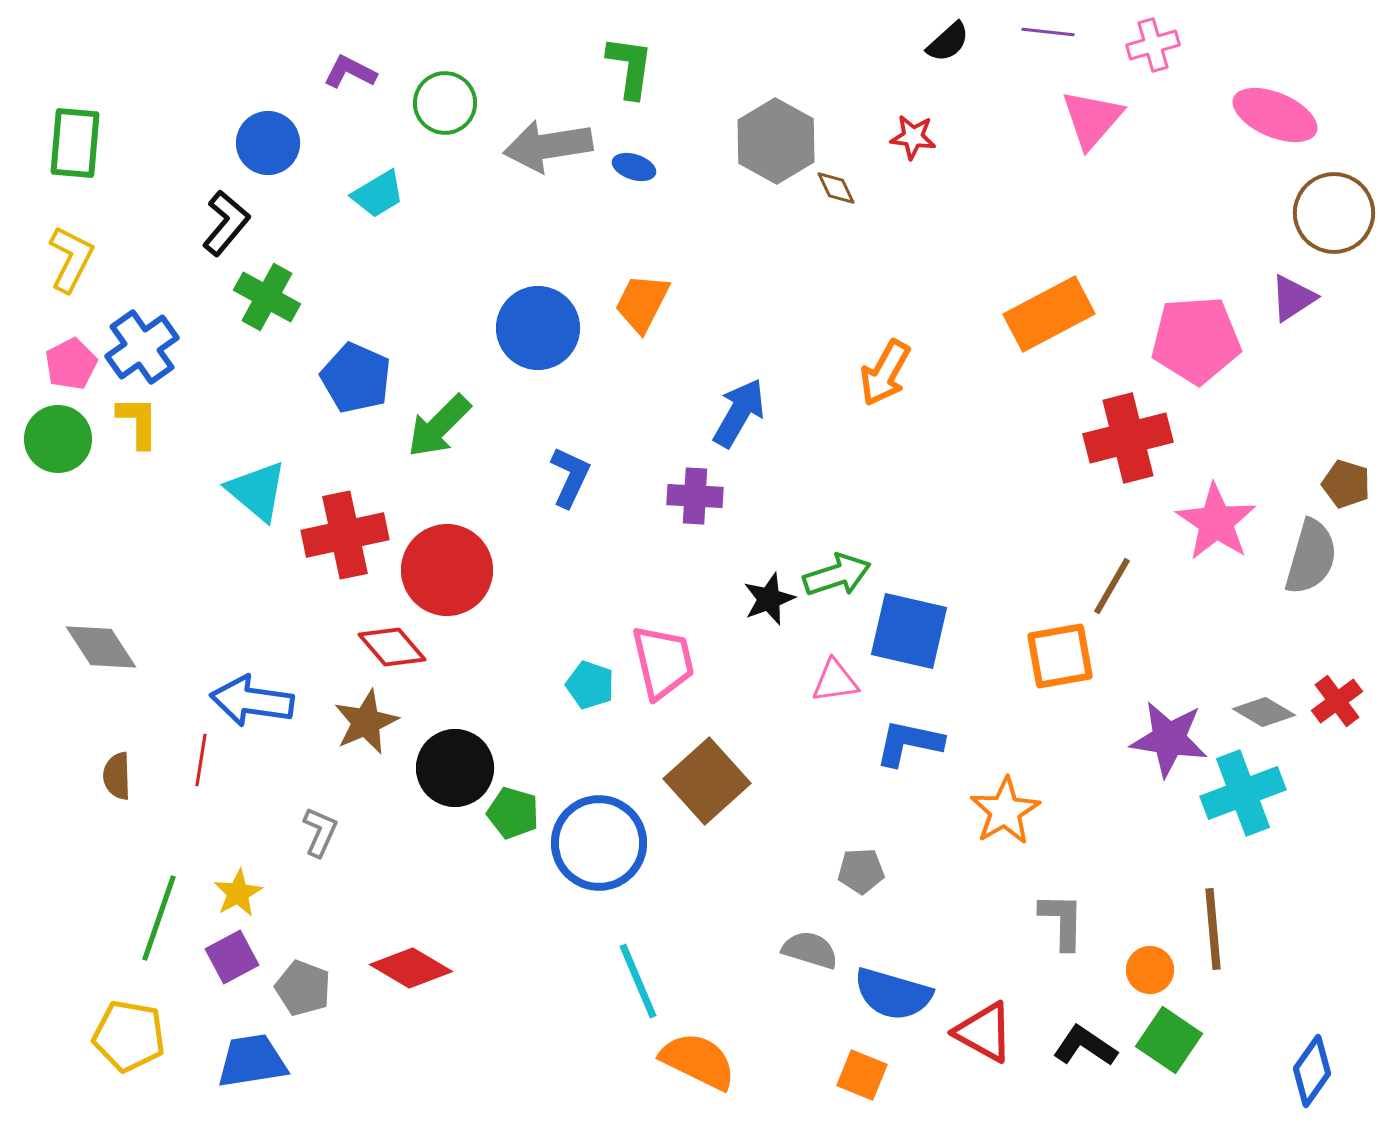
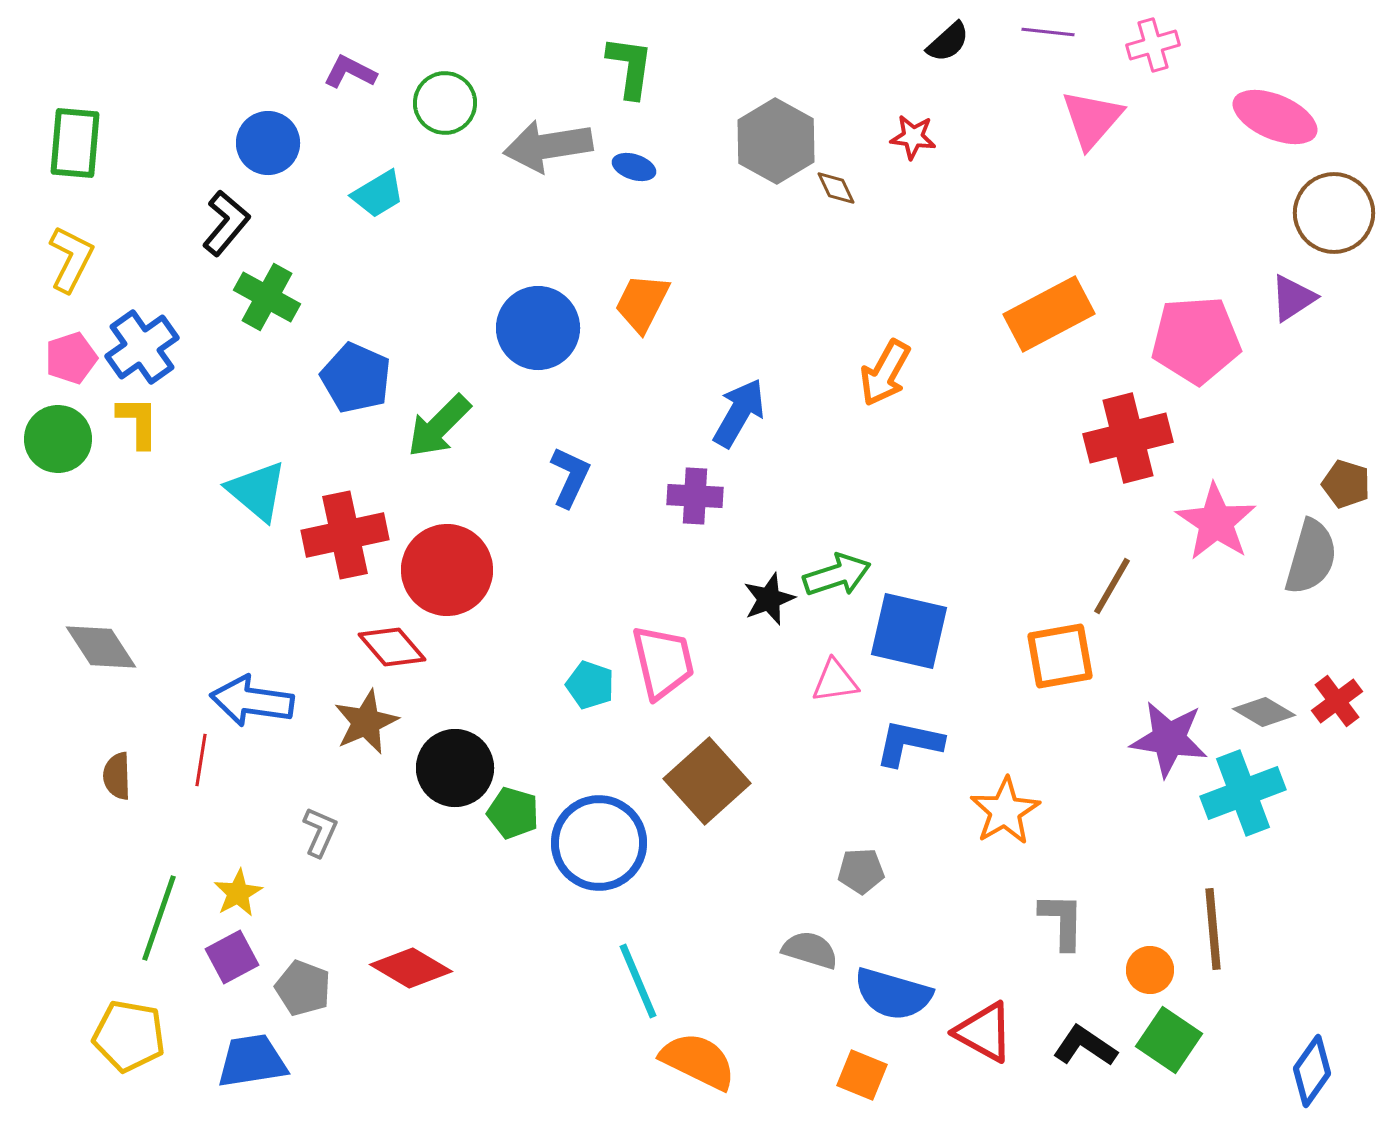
pink ellipse at (1275, 115): moved 2 px down
pink pentagon at (71, 364): moved 6 px up; rotated 9 degrees clockwise
